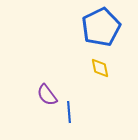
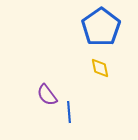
blue pentagon: rotated 9 degrees counterclockwise
